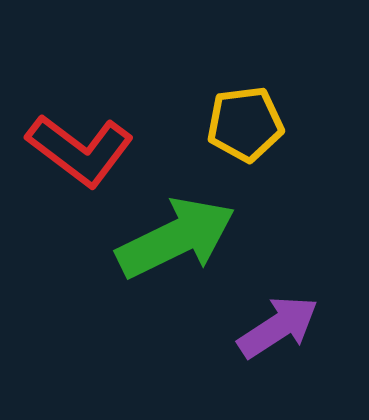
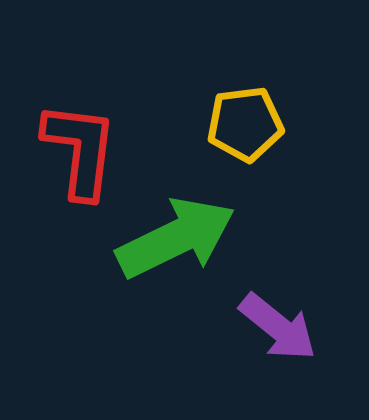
red L-shape: rotated 120 degrees counterclockwise
purple arrow: rotated 72 degrees clockwise
